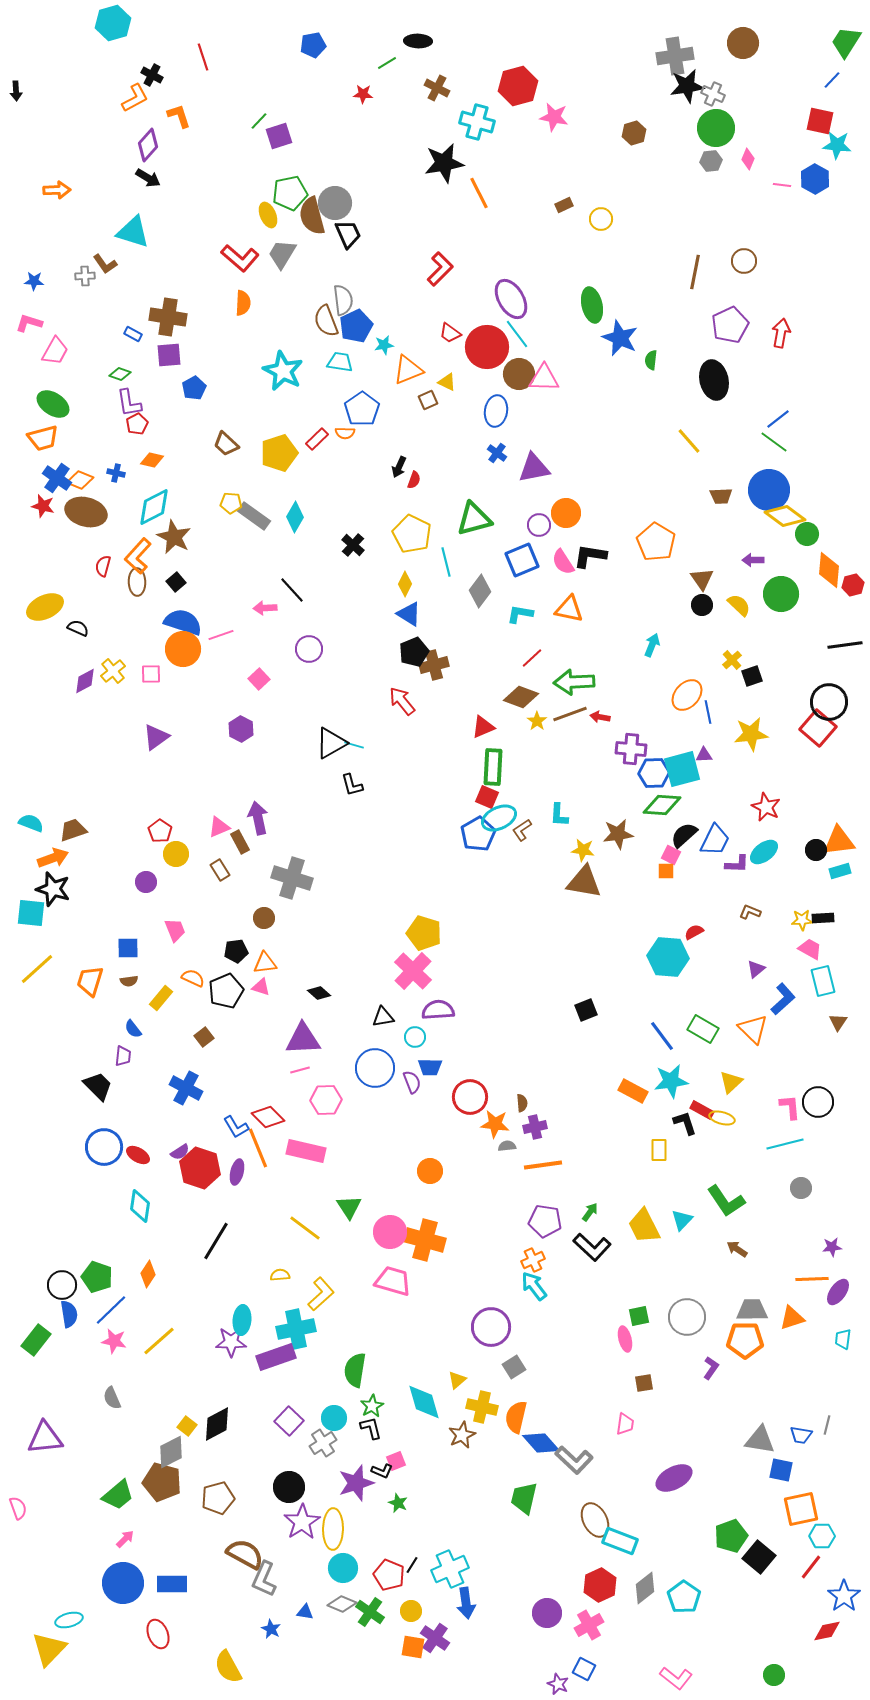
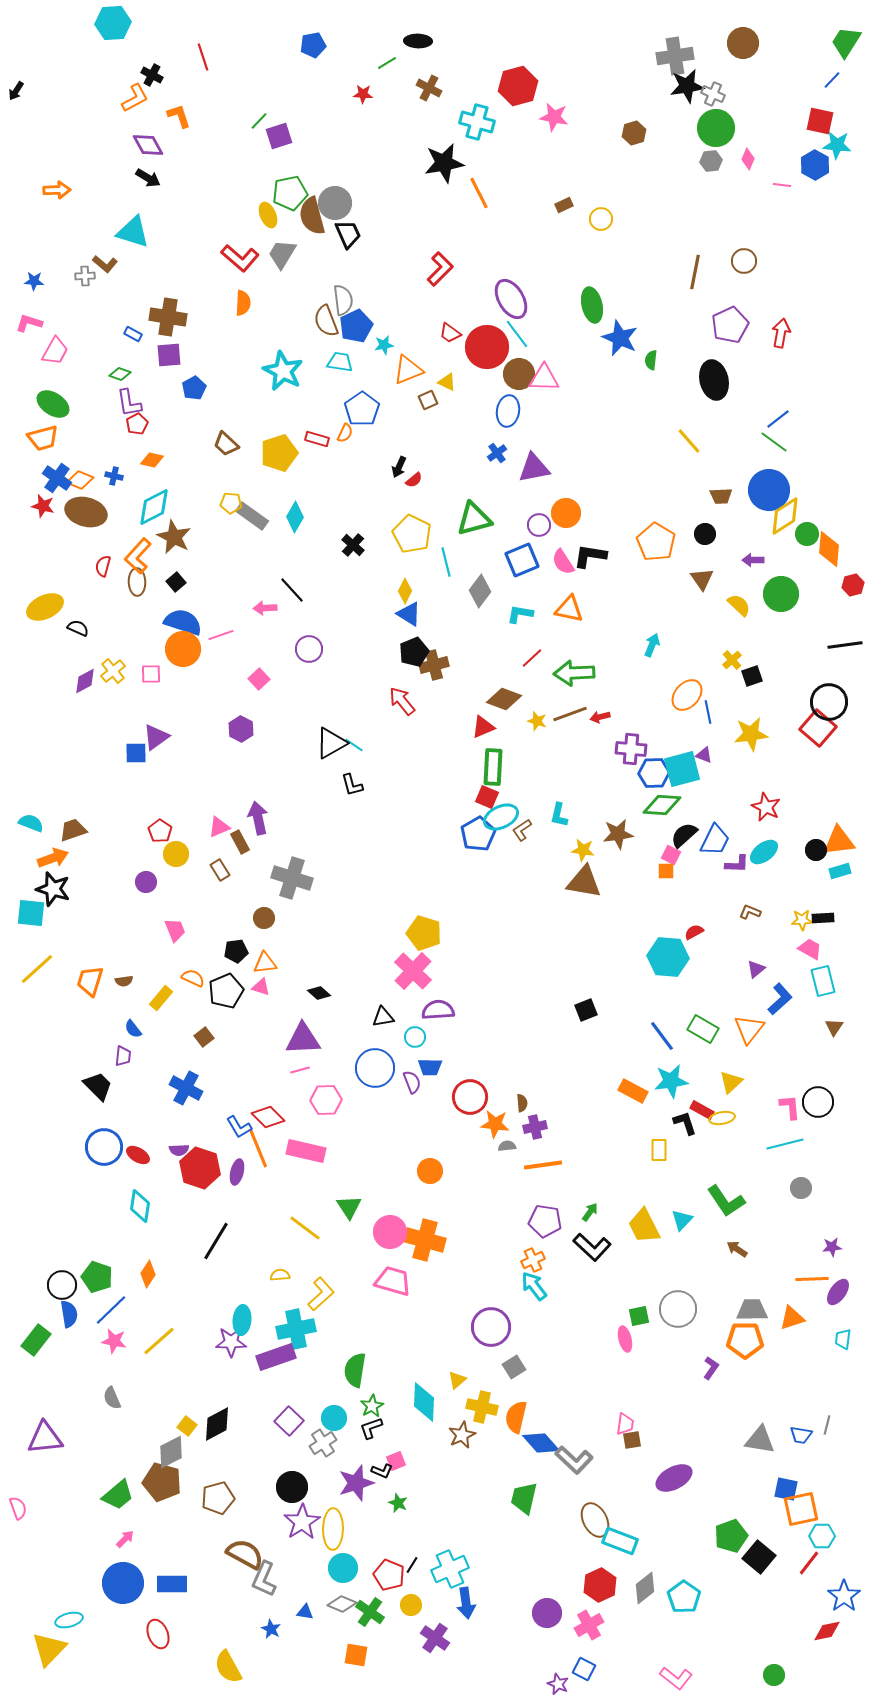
cyan hexagon at (113, 23): rotated 12 degrees clockwise
brown cross at (437, 88): moved 8 px left
black arrow at (16, 91): rotated 36 degrees clockwise
purple diamond at (148, 145): rotated 72 degrees counterclockwise
blue hexagon at (815, 179): moved 14 px up
brown L-shape at (105, 264): rotated 15 degrees counterclockwise
blue ellipse at (496, 411): moved 12 px right
orange semicircle at (345, 433): rotated 66 degrees counterclockwise
red rectangle at (317, 439): rotated 60 degrees clockwise
blue cross at (497, 453): rotated 18 degrees clockwise
blue cross at (116, 473): moved 2 px left, 3 px down
red semicircle at (414, 480): rotated 30 degrees clockwise
gray rectangle at (254, 516): moved 2 px left
yellow diamond at (785, 516): rotated 69 degrees counterclockwise
orange diamond at (829, 570): moved 21 px up
yellow diamond at (405, 584): moved 7 px down
black circle at (702, 605): moved 3 px right, 71 px up
green arrow at (574, 682): moved 9 px up
brown diamond at (521, 697): moved 17 px left, 2 px down
red arrow at (600, 717): rotated 24 degrees counterclockwise
yellow star at (537, 721): rotated 18 degrees counterclockwise
cyan line at (354, 745): rotated 18 degrees clockwise
purple triangle at (704, 755): rotated 24 degrees clockwise
cyan L-shape at (559, 815): rotated 10 degrees clockwise
cyan ellipse at (499, 818): moved 2 px right, 1 px up
blue square at (128, 948): moved 8 px right, 195 px up
brown semicircle at (129, 981): moved 5 px left
blue L-shape at (783, 999): moved 3 px left
brown triangle at (838, 1022): moved 4 px left, 5 px down
orange triangle at (753, 1029): moved 4 px left; rotated 24 degrees clockwise
yellow ellipse at (722, 1118): rotated 25 degrees counterclockwise
blue L-shape at (236, 1127): moved 3 px right
purple semicircle at (180, 1152): moved 1 px left, 2 px up; rotated 30 degrees clockwise
gray circle at (687, 1317): moved 9 px left, 8 px up
brown square at (644, 1383): moved 12 px left, 57 px down
cyan diamond at (424, 1402): rotated 18 degrees clockwise
black L-shape at (371, 1428): rotated 95 degrees counterclockwise
blue square at (781, 1470): moved 5 px right, 19 px down
black circle at (289, 1487): moved 3 px right
red line at (811, 1567): moved 2 px left, 4 px up
yellow circle at (411, 1611): moved 6 px up
orange square at (413, 1647): moved 57 px left, 8 px down
